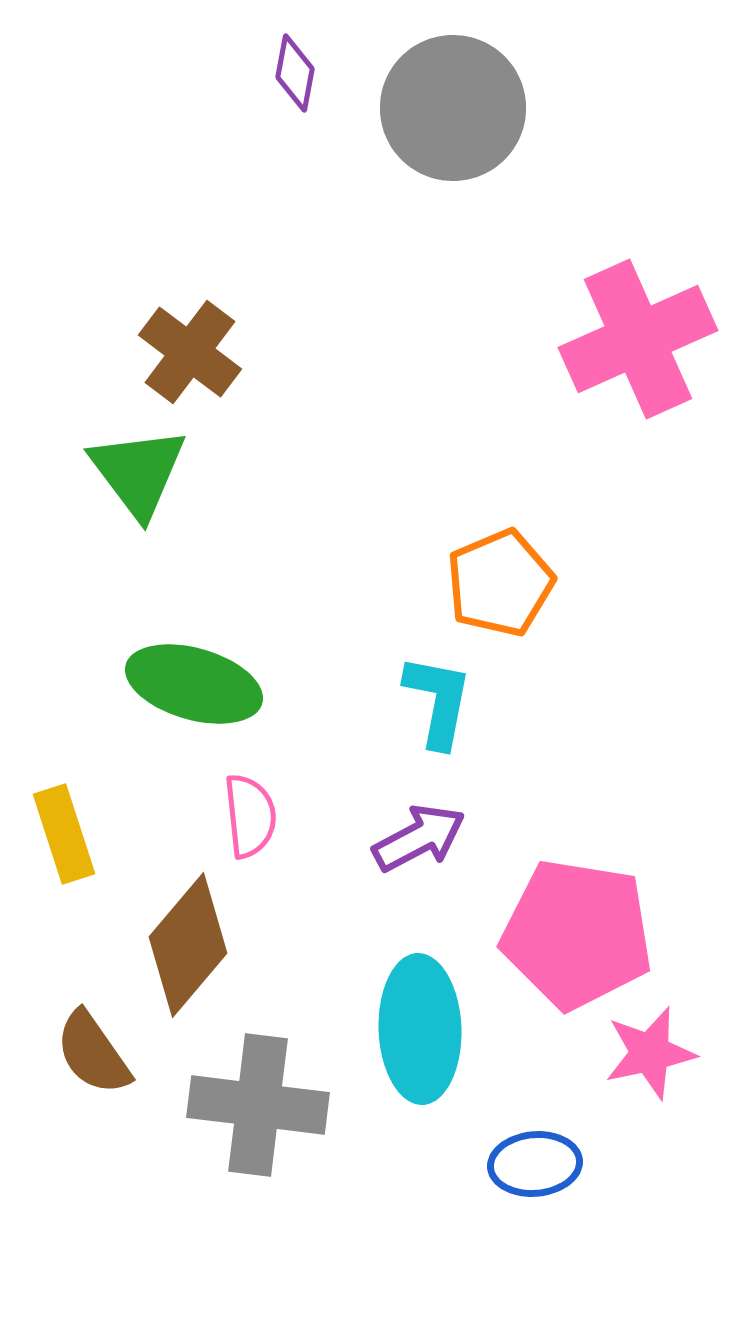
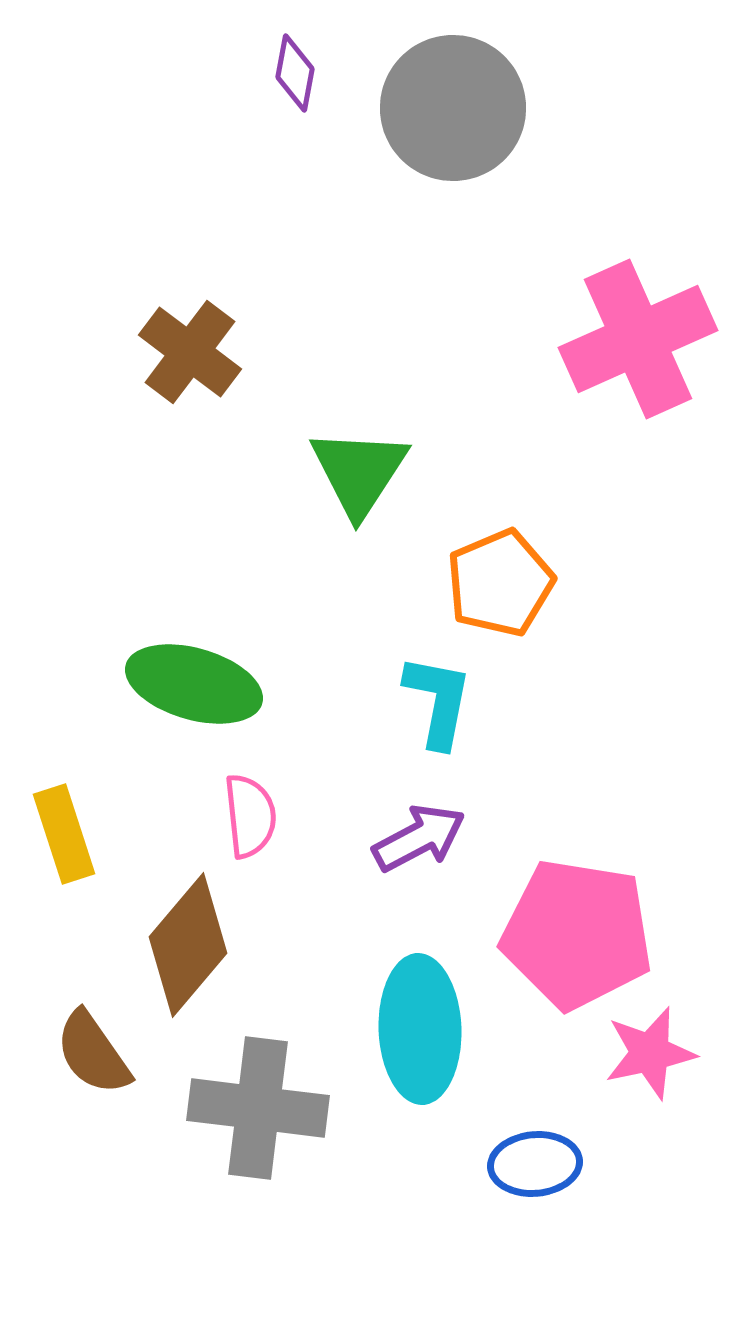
green triangle: moved 221 px right; rotated 10 degrees clockwise
gray cross: moved 3 px down
